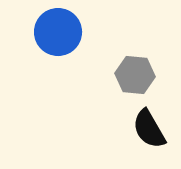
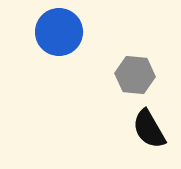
blue circle: moved 1 px right
